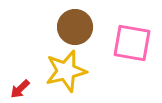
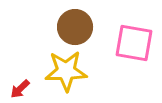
pink square: moved 2 px right
yellow star: rotated 12 degrees clockwise
